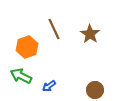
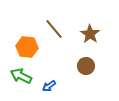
brown line: rotated 15 degrees counterclockwise
orange hexagon: rotated 25 degrees clockwise
brown circle: moved 9 px left, 24 px up
